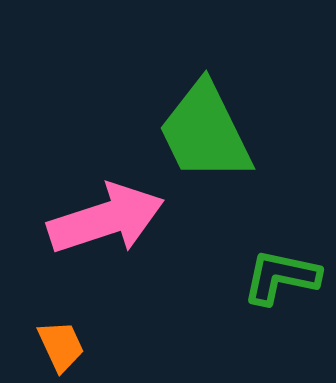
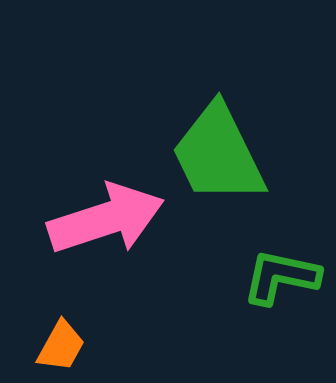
green trapezoid: moved 13 px right, 22 px down
orange trapezoid: rotated 54 degrees clockwise
